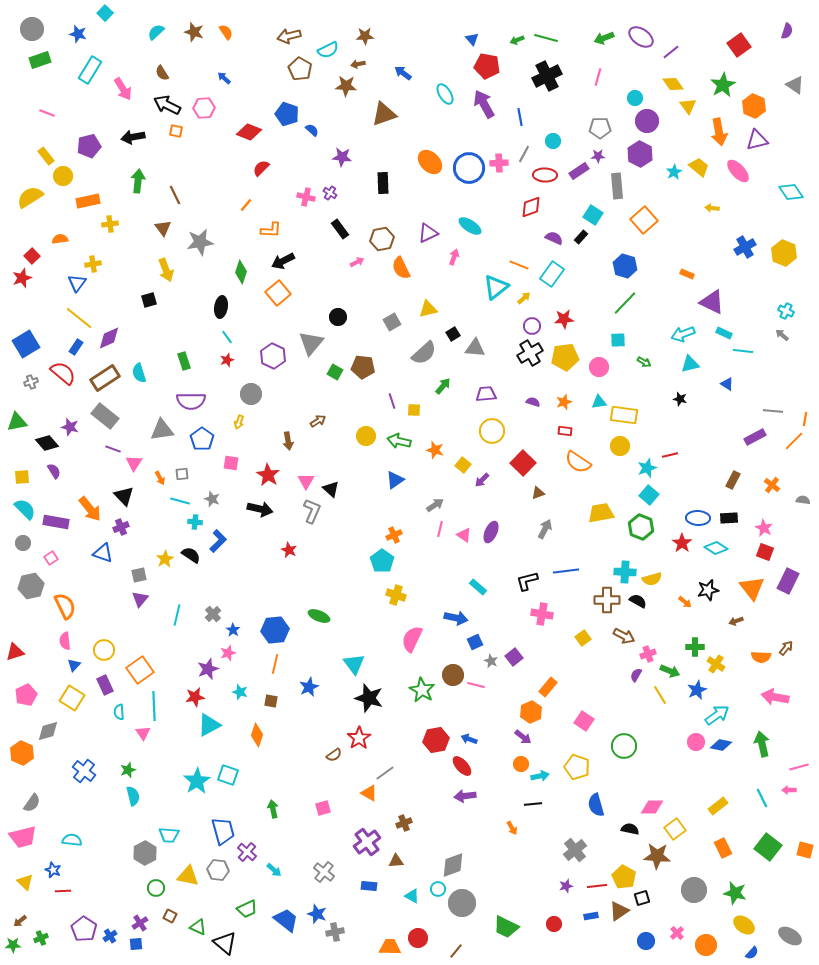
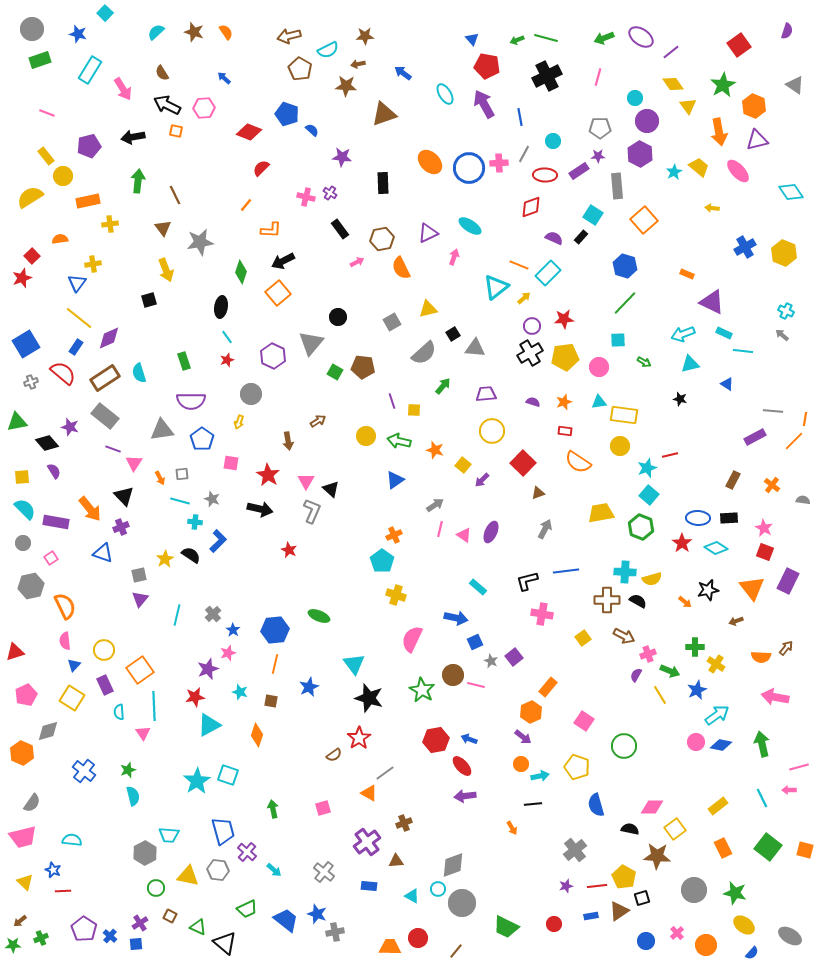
cyan rectangle at (552, 274): moved 4 px left, 1 px up; rotated 10 degrees clockwise
blue cross at (110, 936): rotated 16 degrees counterclockwise
